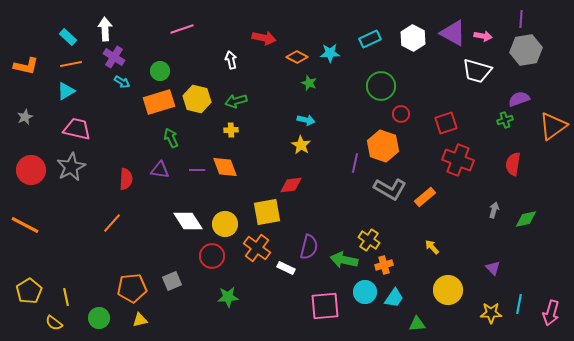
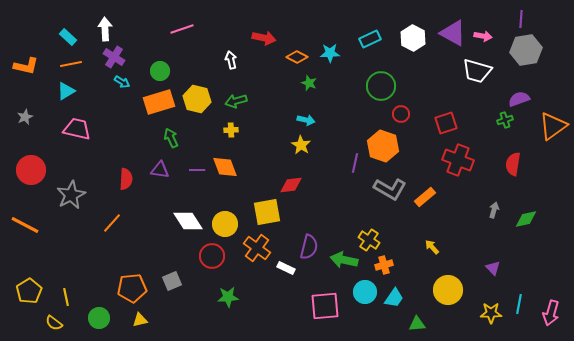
gray star at (71, 167): moved 28 px down
